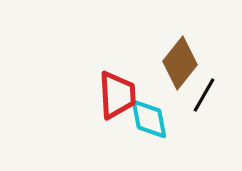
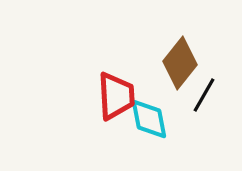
red trapezoid: moved 1 px left, 1 px down
